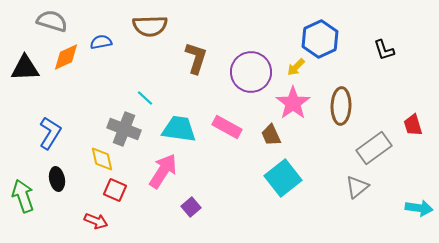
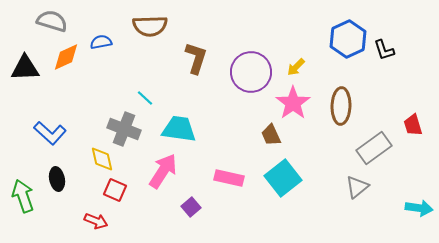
blue hexagon: moved 28 px right
pink rectangle: moved 2 px right, 51 px down; rotated 16 degrees counterclockwise
blue L-shape: rotated 100 degrees clockwise
